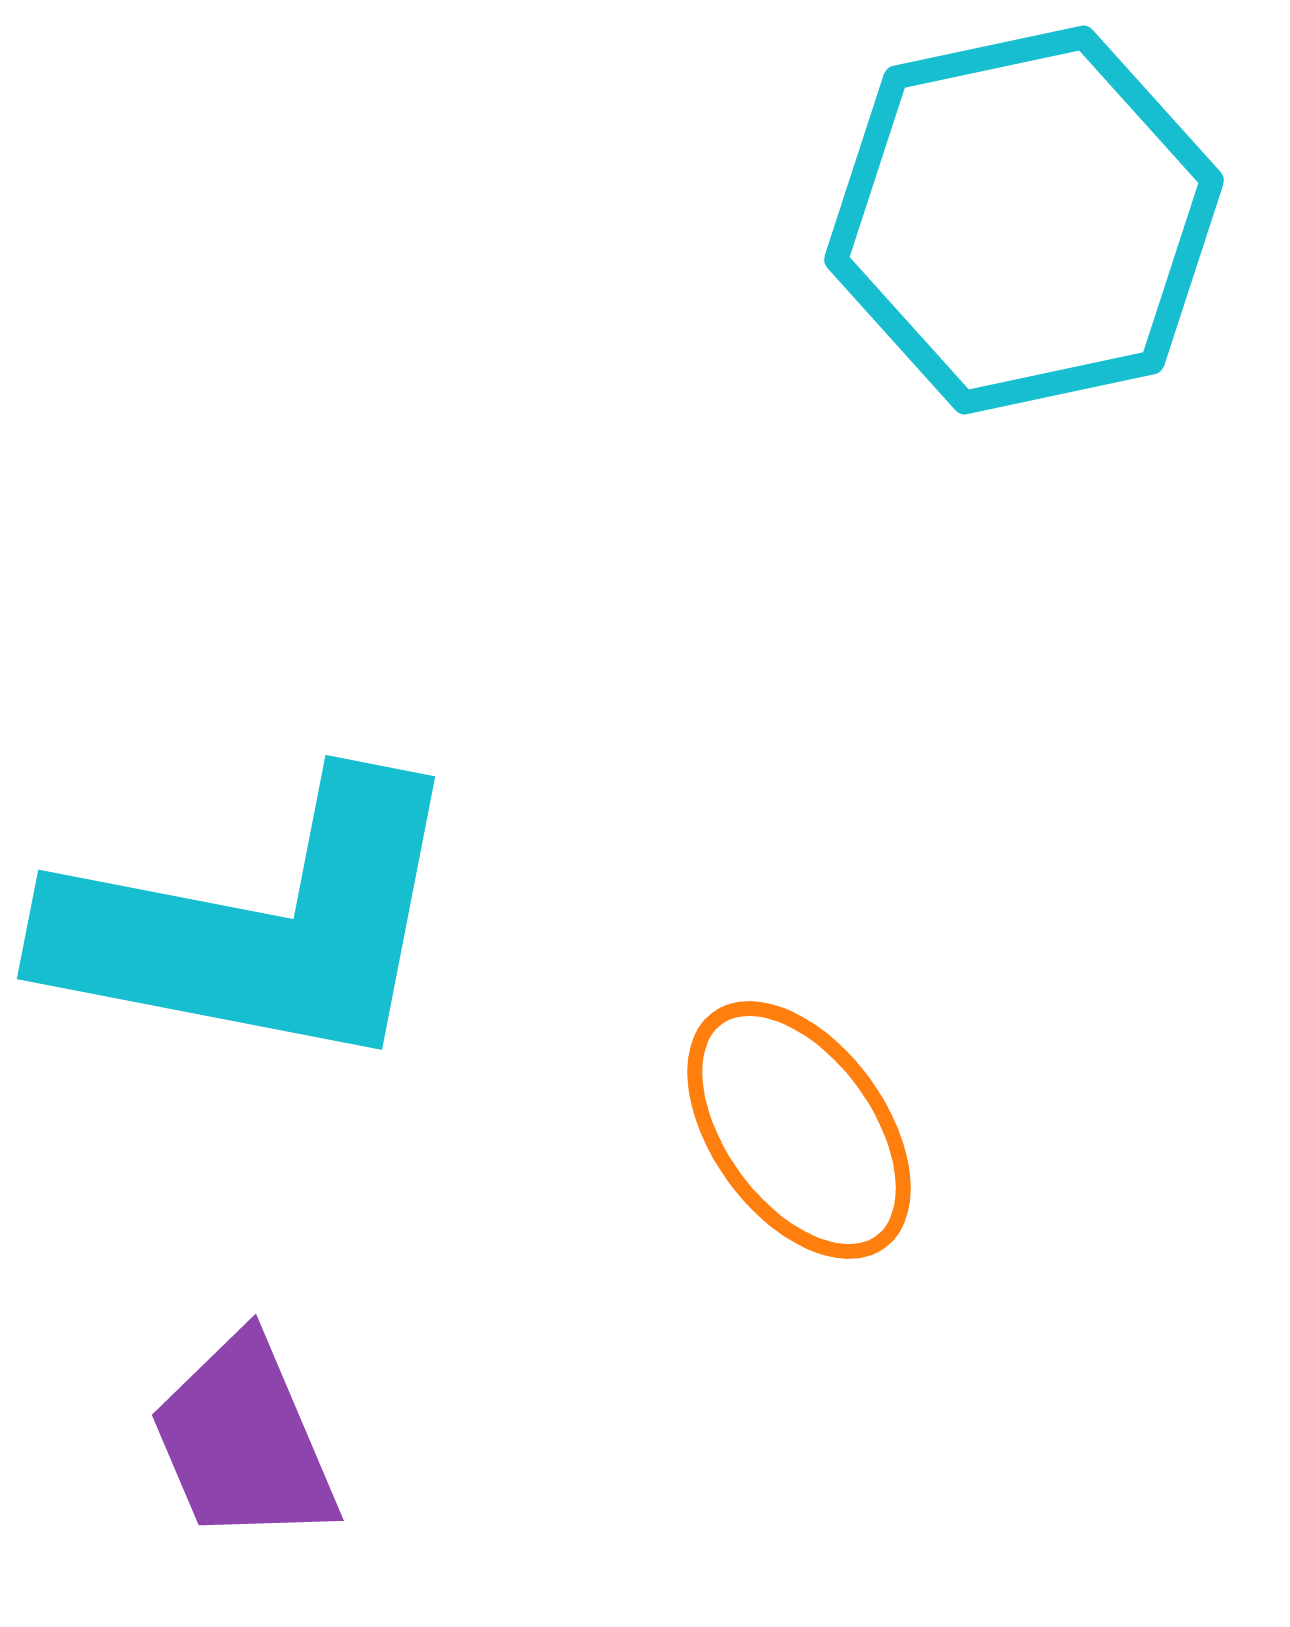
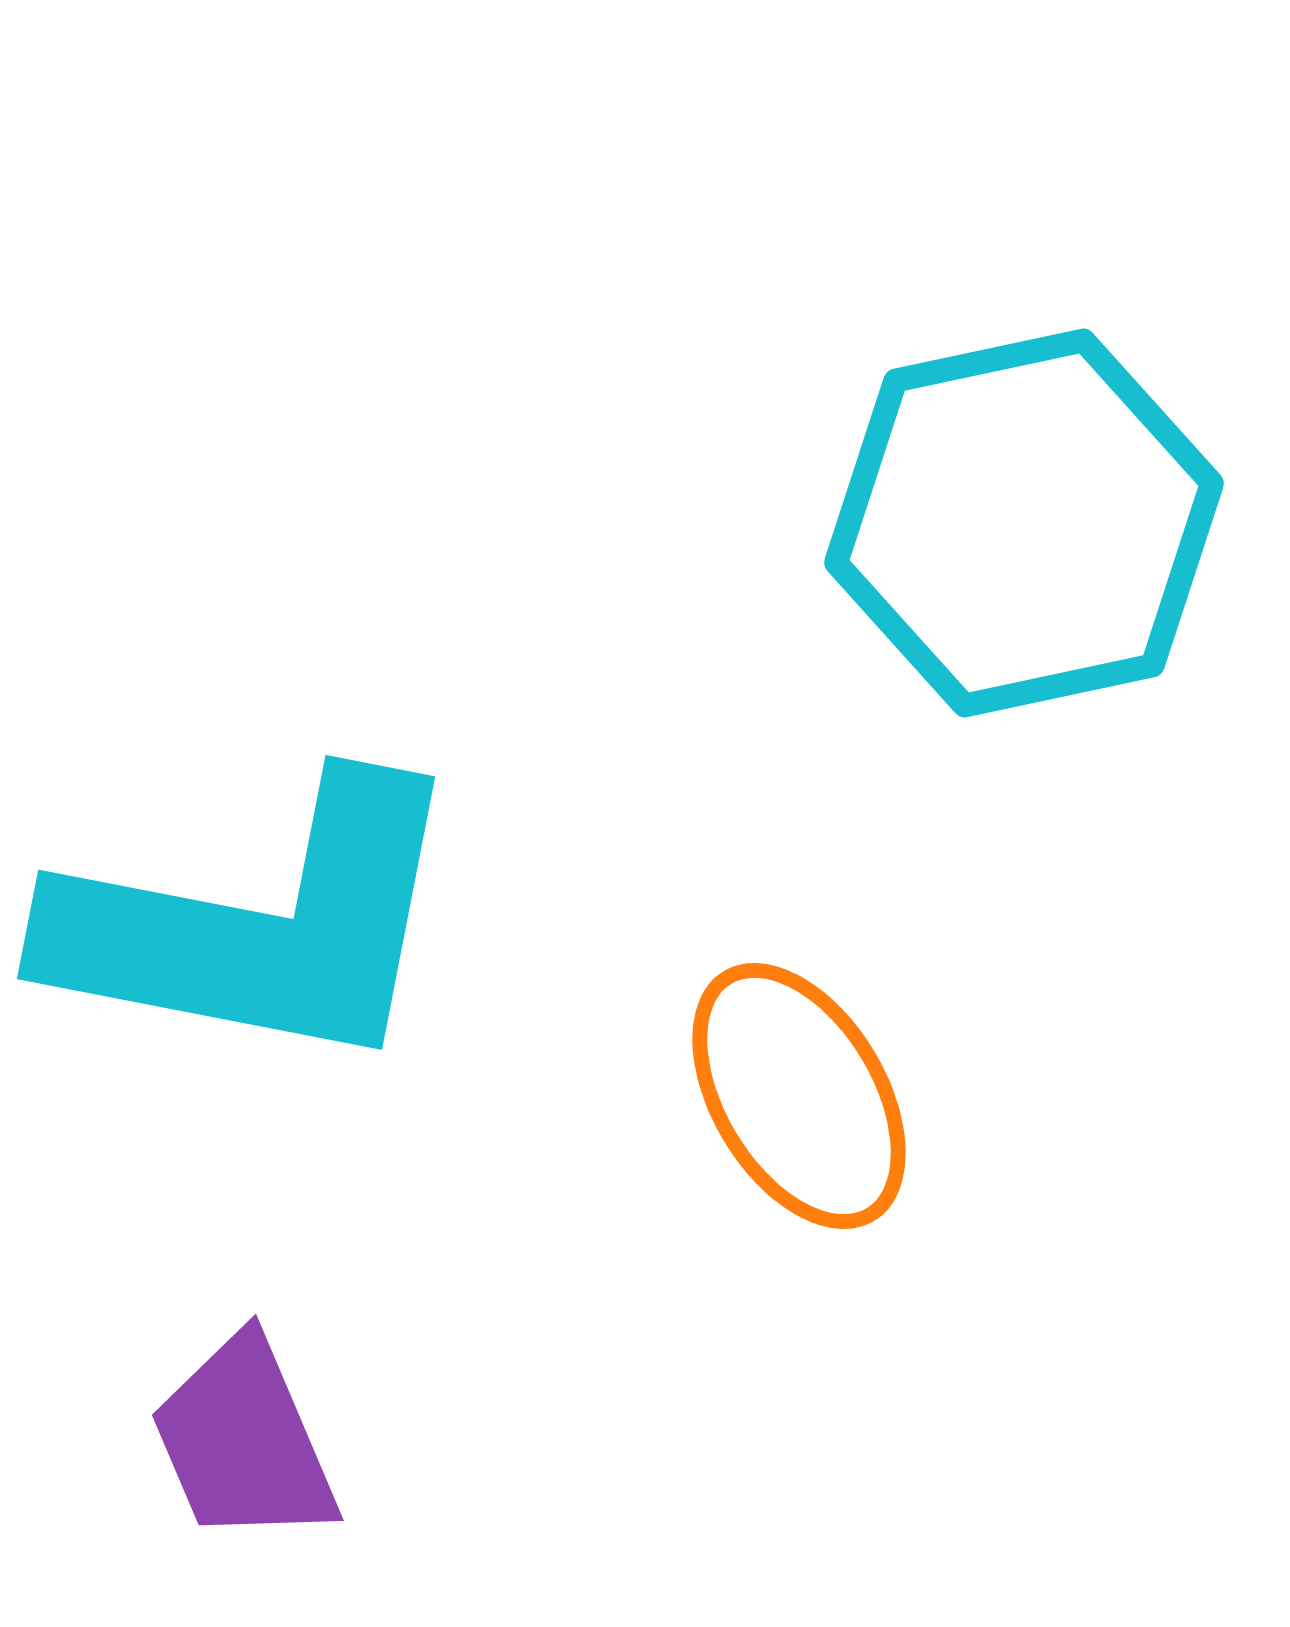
cyan hexagon: moved 303 px down
orange ellipse: moved 34 px up; rotated 5 degrees clockwise
